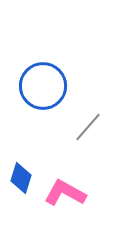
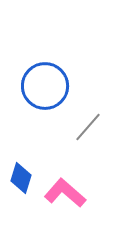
blue circle: moved 2 px right
pink L-shape: rotated 12 degrees clockwise
